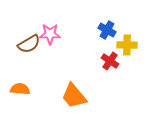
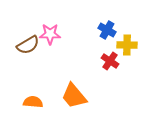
brown semicircle: moved 1 px left, 1 px down
orange semicircle: moved 13 px right, 13 px down
